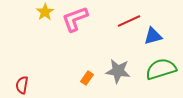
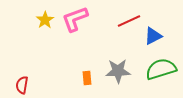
yellow star: moved 8 px down
blue triangle: rotated 12 degrees counterclockwise
gray star: rotated 10 degrees counterclockwise
orange rectangle: rotated 40 degrees counterclockwise
